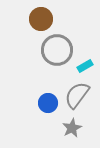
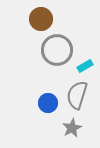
gray semicircle: rotated 20 degrees counterclockwise
